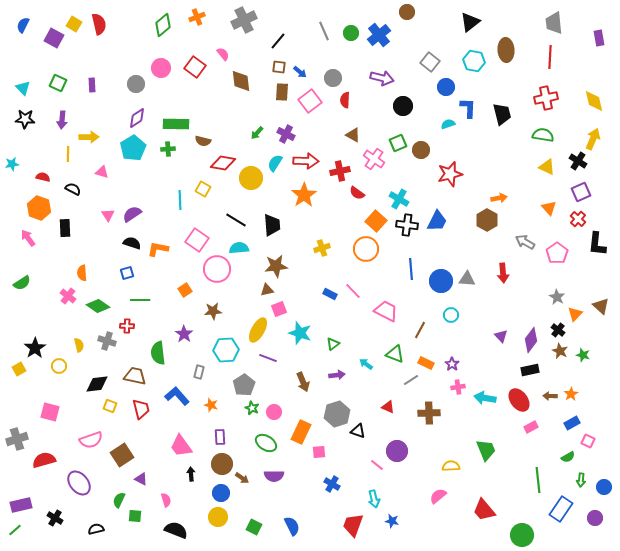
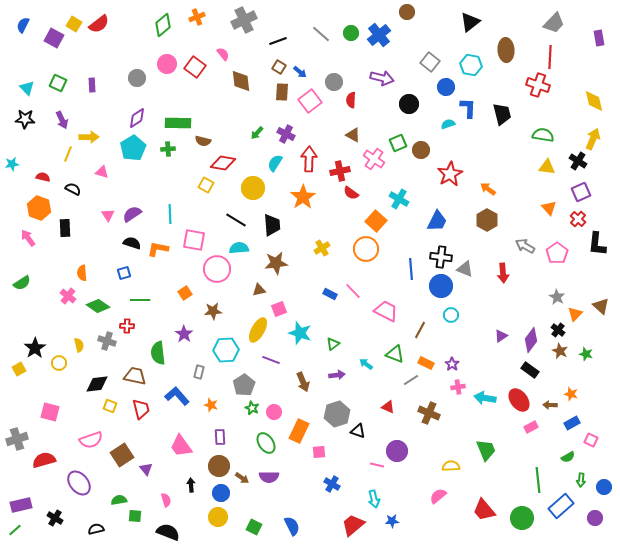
gray trapezoid at (554, 23): rotated 130 degrees counterclockwise
red semicircle at (99, 24): rotated 65 degrees clockwise
gray line at (324, 31): moved 3 px left, 3 px down; rotated 24 degrees counterclockwise
black line at (278, 41): rotated 30 degrees clockwise
cyan hexagon at (474, 61): moved 3 px left, 4 px down
brown square at (279, 67): rotated 24 degrees clockwise
pink circle at (161, 68): moved 6 px right, 4 px up
gray circle at (333, 78): moved 1 px right, 4 px down
gray circle at (136, 84): moved 1 px right, 6 px up
cyan triangle at (23, 88): moved 4 px right
red cross at (546, 98): moved 8 px left, 13 px up; rotated 30 degrees clockwise
red semicircle at (345, 100): moved 6 px right
black circle at (403, 106): moved 6 px right, 2 px up
purple arrow at (62, 120): rotated 30 degrees counterclockwise
green rectangle at (176, 124): moved 2 px right, 1 px up
yellow line at (68, 154): rotated 21 degrees clockwise
red arrow at (306, 161): moved 3 px right, 2 px up; rotated 90 degrees counterclockwise
yellow triangle at (547, 167): rotated 18 degrees counterclockwise
red star at (450, 174): rotated 15 degrees counterclockwise
yellow circle at (251, 178): moved 2 px right, 10 px down
yellow square at (203, 189): moved 3 px right, 4 px up
red semicircle at (357, 193): moved 6 px left
orange star at (304, 195): moved 1 px left, 2 px down
orange arrow at (499, 198): moved 11 px left, 9 px up; rotated 133 degrees counterclockwise
cyan line at (180, 200): moved 10 px left, 14 px down
black cross at (407, 225): moved 34 px right, 32 px down
pink square at (197, 240): moved 3 px left; rotated 25 degrees counterclockwise
gray arrow at (525, 242): moved 4 px down
yellow cross at (322, 248): rotated 14 degrees counterclockwise
brown star at (276, 266): moved 3 px up
blue square at (127, 273): moved 3 px left
gray triangle at (467, 279): moved 2 px left, 10 px up; rotated 18 degrees clockwise
blue circle at (441, 281): moved 5 px down
orange square at (185, 290): moved 3 px down
brown triangle at (267, 290): moved 8 px left
purple triangle at (501, 336): rotated 40 degrees clockwise
green star at (583, 355): moved 3 px right, 1 px up
purple line at (268, 358): moved 3 px right, 2 px down
yellow circle at (59, 366): moved 3 px up
black rectangle at (530, 370): rotated 48 degrees clockwise
orange star at (571, 394): rotated 24 degrees counterclockwise
brown arrow at (550, 396): moved 9 px down
brown cross at (429, 413): rotated 25 degrees clockwise
orange rectangle at (301, 432): moved 2 px left, 1 px up
pink square at (588, 441): moved 3 px right, 1 px up
green ellipse at (266, 443): rotated 25 degrees clockwise
brown circle at (222, 464): moved 3 px left, 2 px down
pink line at (377, 465): rotated 24 degrees counterclockwise
black arrow at (191, 474): moved 11 px down
purple semicircle at (274, 476): moved 5 px left, 1 px down
purple triangle at (141, 479): moved 5 px right, 10 px up; rotated 24 degrees clockwise
green semicircle at (119, 500): rotated 56 degrees clockwise
blue rectangle at (561, 509): moved 3 px up; rotated 15 degrees clockwise
blue star at (392, 521): rotated 16 degrees counterclockwise
red trapezoid at (353, 525): rotated 30 degrees clockwise
black semicircle at (176, 530): moved 8 px left, 2 px down
green circle at (522, 535): moved 17 px up
